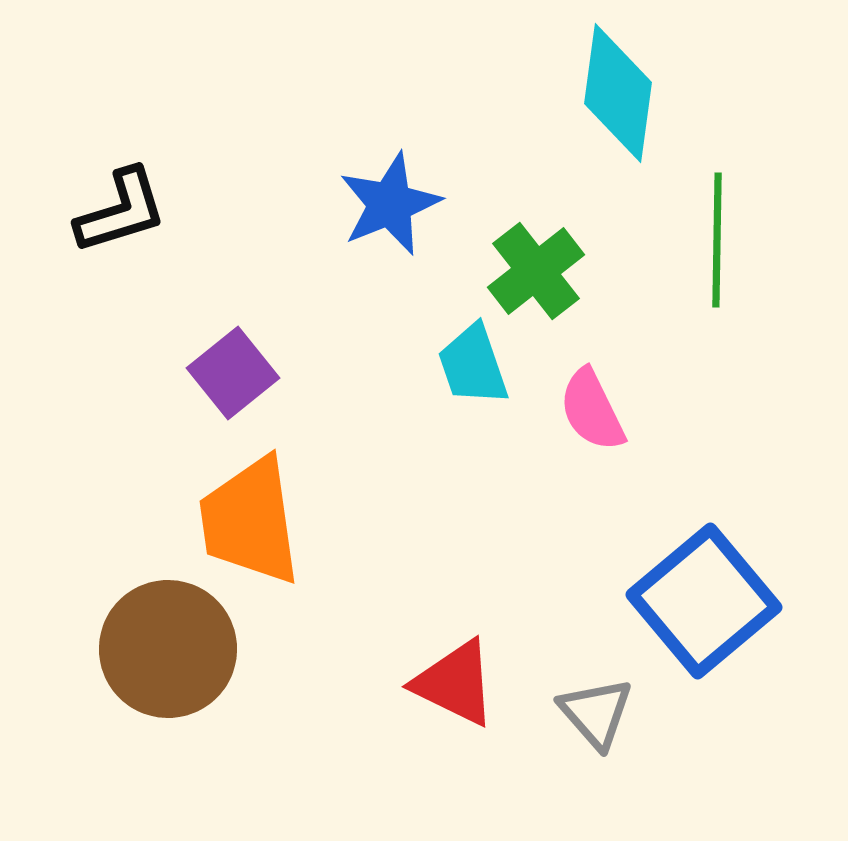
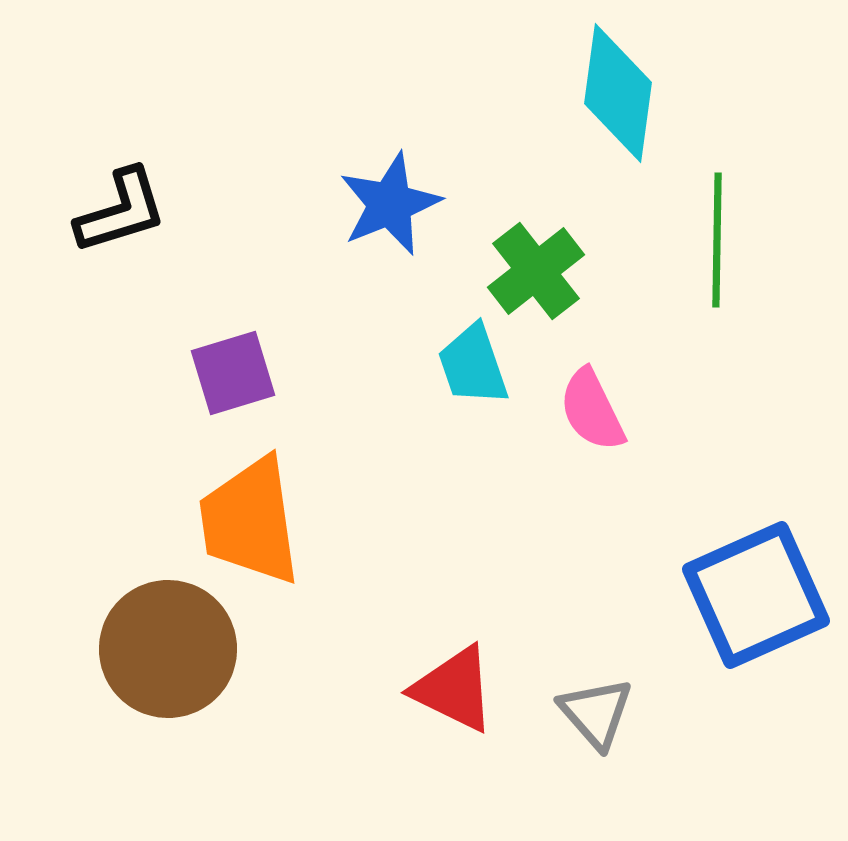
purple square: rotated 22 degrees clockwise
blue square: moved 52 px right, 6 px up; rotated 16 degrees clockwise
red triangle: moved 1 px left, 6 px down
